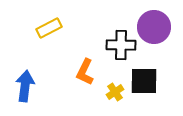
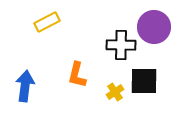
yellow rectangle: moved 2 px left, 6 px up
orange L-shape: moved 8 px left, 3 px down; rotated 12 degrees counterclockwise
